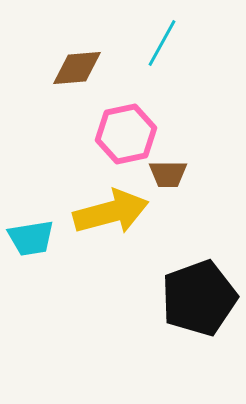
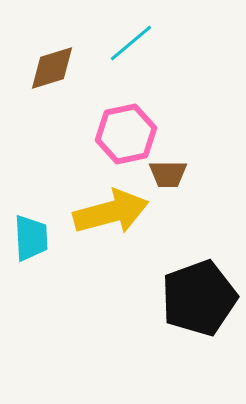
cyan line: moved 31 px left; rotated 21 degrees clockwise
brown diamond: moved 25 px left; rotated 12 degrees counterclockwise
cyan trapezoid: rotated 84 degrees counterclockwise
